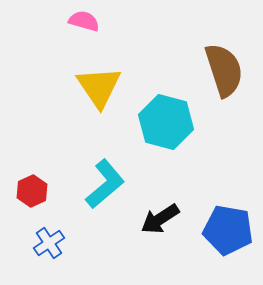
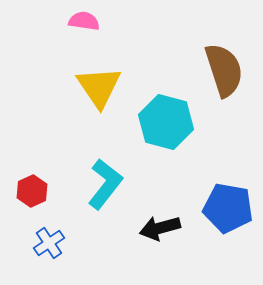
pink semicircle: rotated 8 degrees counterclockwise
cyan L-shape: rotated 12 degrees counterclockwise
black arrow: moved 9 px down; rotated 18 degrees clockwise
blue pentagon: moved 22 px up
